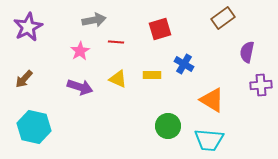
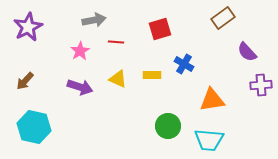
purple semicircle: rotated 55 degrees counterclockwise
brown arrow: moved 1 px right, 2 px down
orange triangle: rotated 40 degrees counterclockwise
